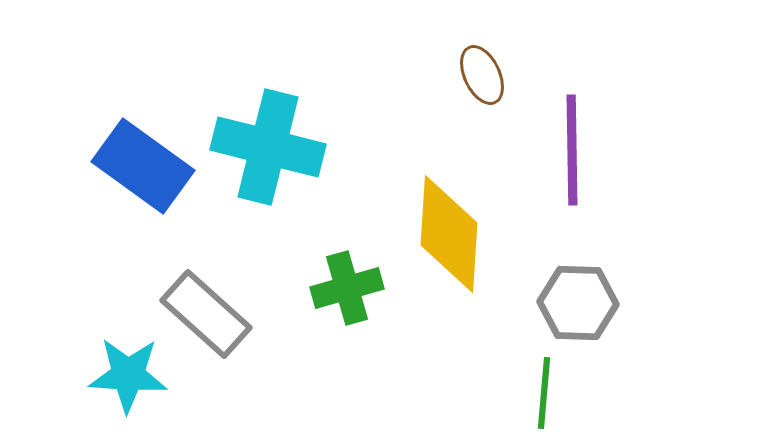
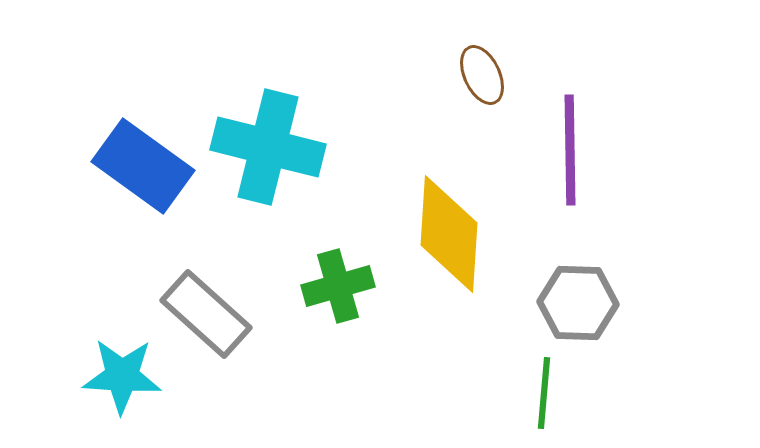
purple line: moved 2 px left
green cross: moved 9 px left, 2 px up
cyan star: moved 6 px left, 1 px down
